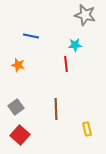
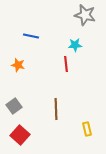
gray square: moved 2 px left, 1 px up
